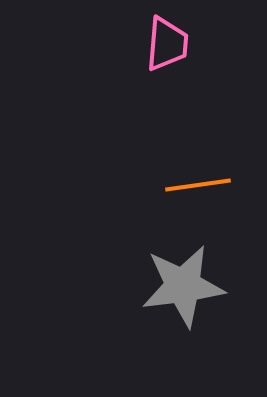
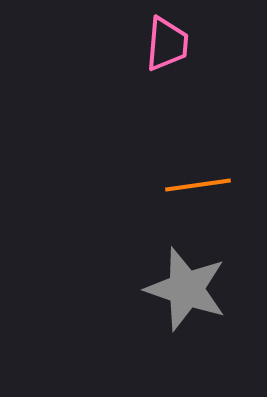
gray star: moved 3 px right, 3 px down; rotated 26 degrees clockwise
